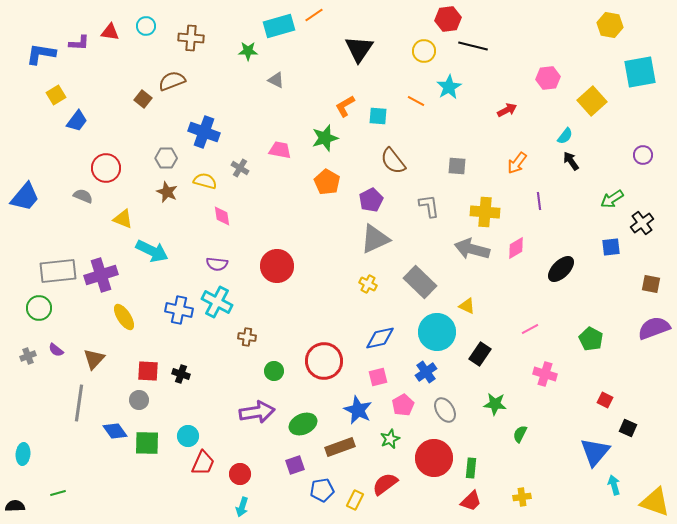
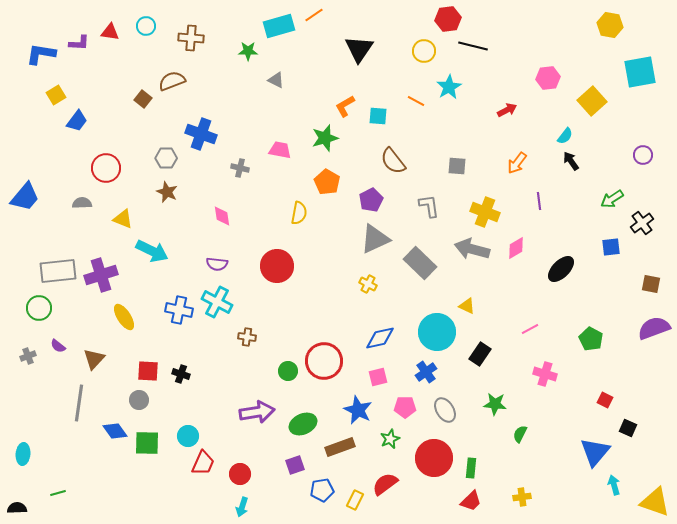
blue cross at (204, 132): moved 3 px left, 2 px down
gray cross at (240, 168): rotated 18 degrees counterclockwise
yellow semicircle at (205, 181): moved 94 px right, 32 px down; rotated 85 degrees clockwise
gray semicircle at (83, 196): moved 1 px left, 7 px down; rotated 24 degrees counterclockwise
yellow cross at (485, 212): rotated 16 degrees clockwise
gray rectangle at (420, 282): moved 19 px up
purple semicircle at (56, 350): moved 2 px right, 4 px up
green circle at (274, 371): moved 14 px right
pink pentagon at (403, 405): moved 2 px right, 2 px down; rotated 30 degrees clockwise
black semicircle at (15, 506): moved 2 px right, 2 px down
